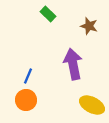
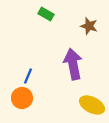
green rectangle: moved 2 px left; rotated 14 degrees counterclockwise
orange circle: moved 4 px left, 2 px up
